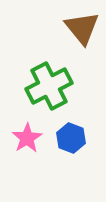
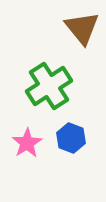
green cross: rotated 6 degrees counterclockwise
pink star: moved 5 px down
